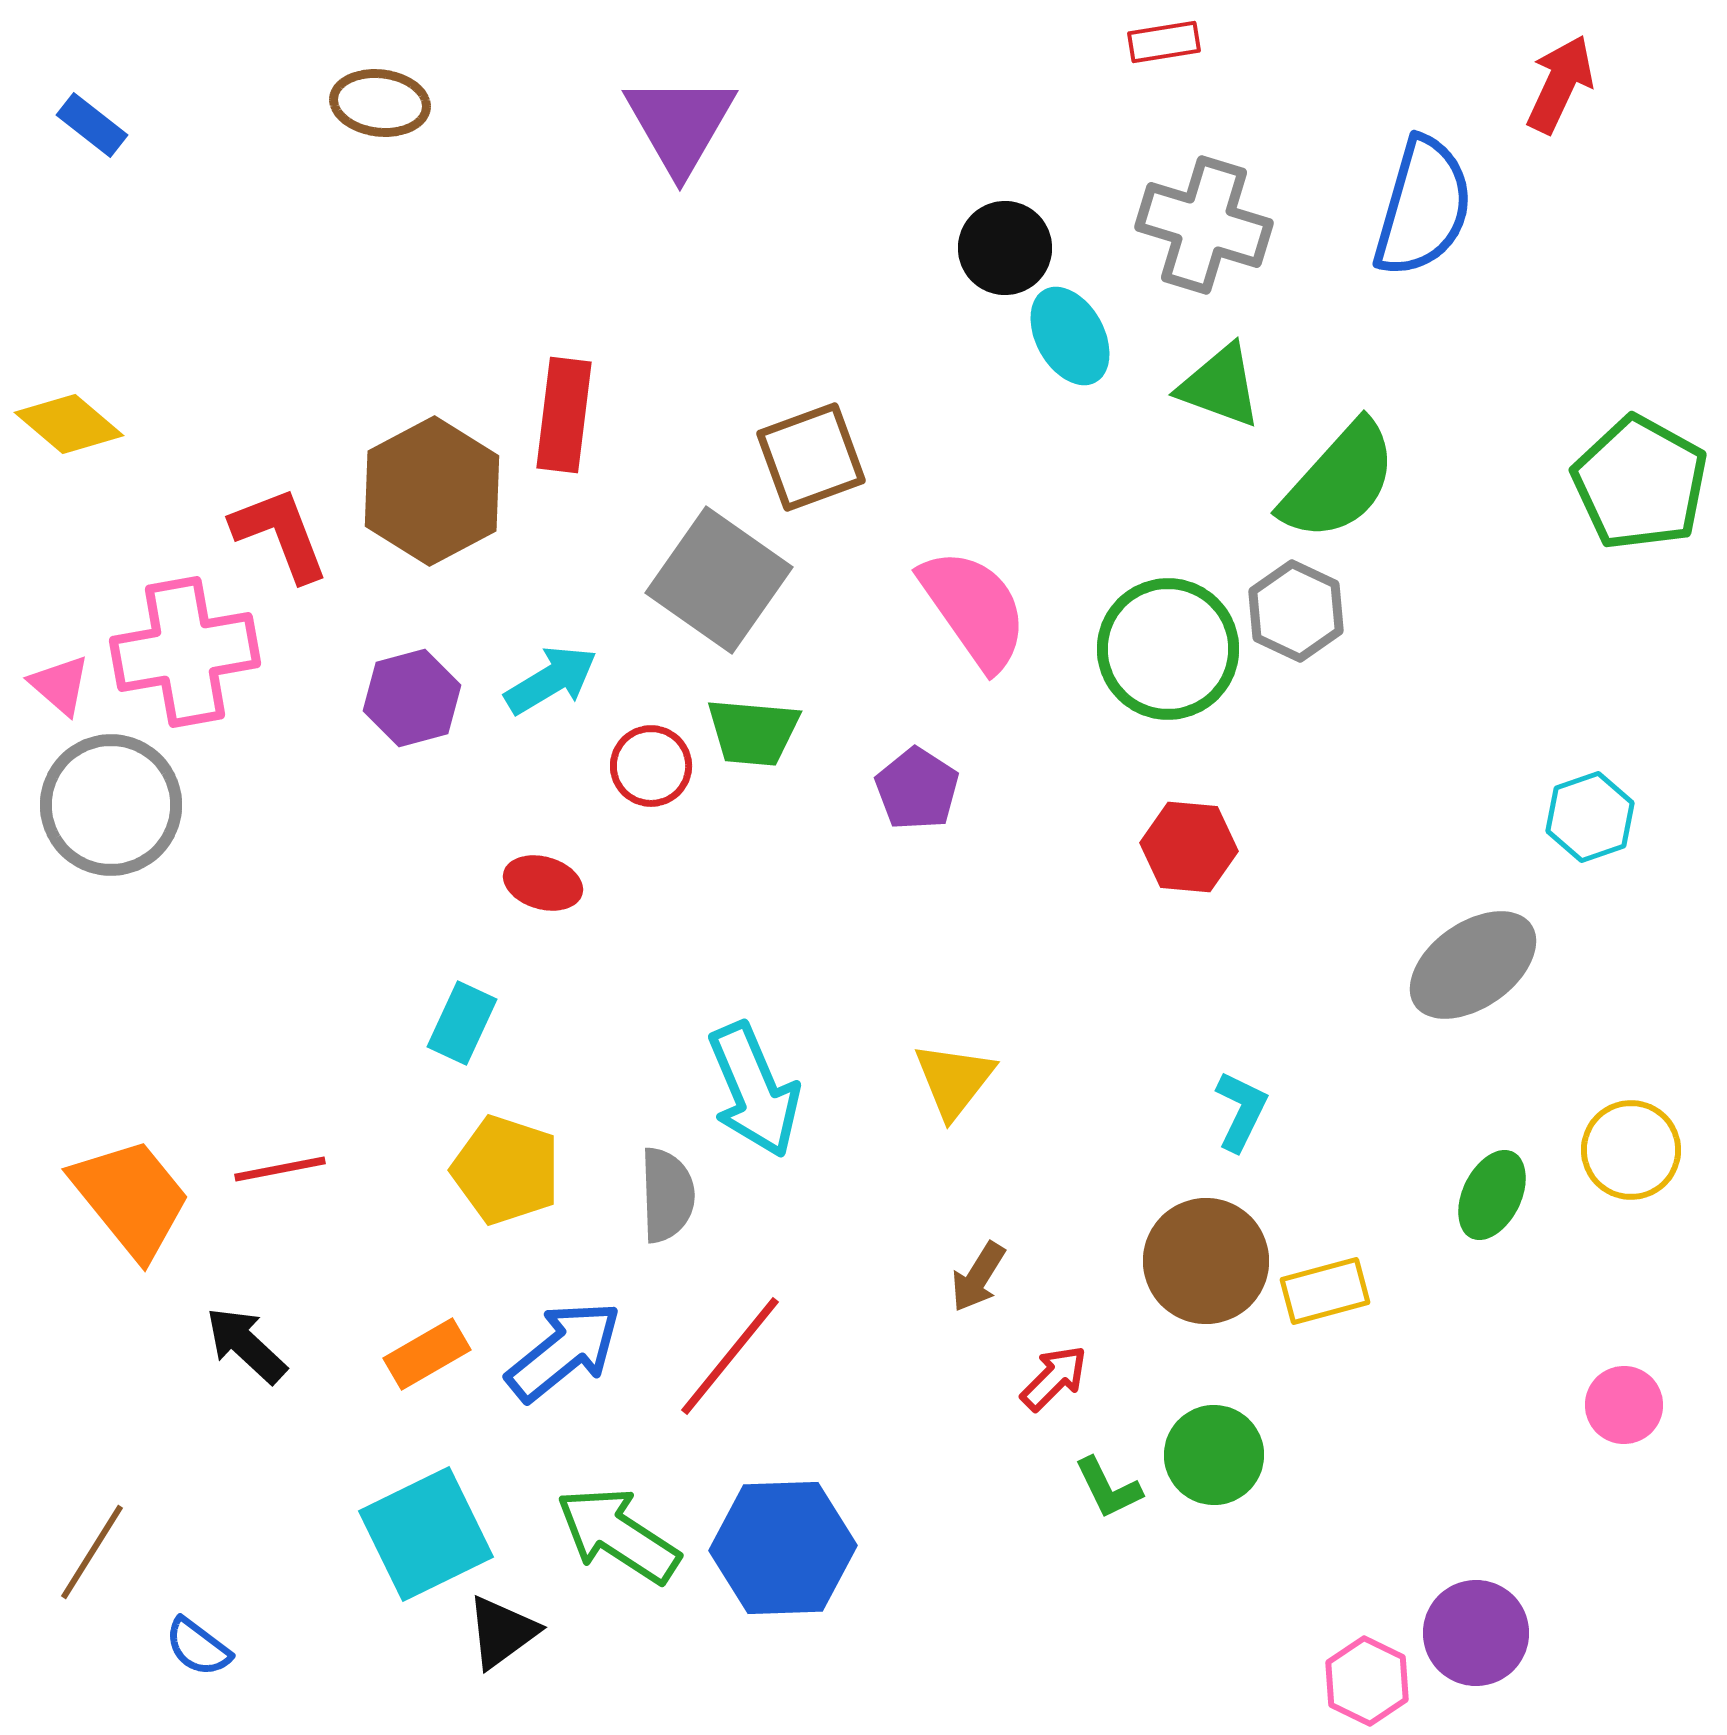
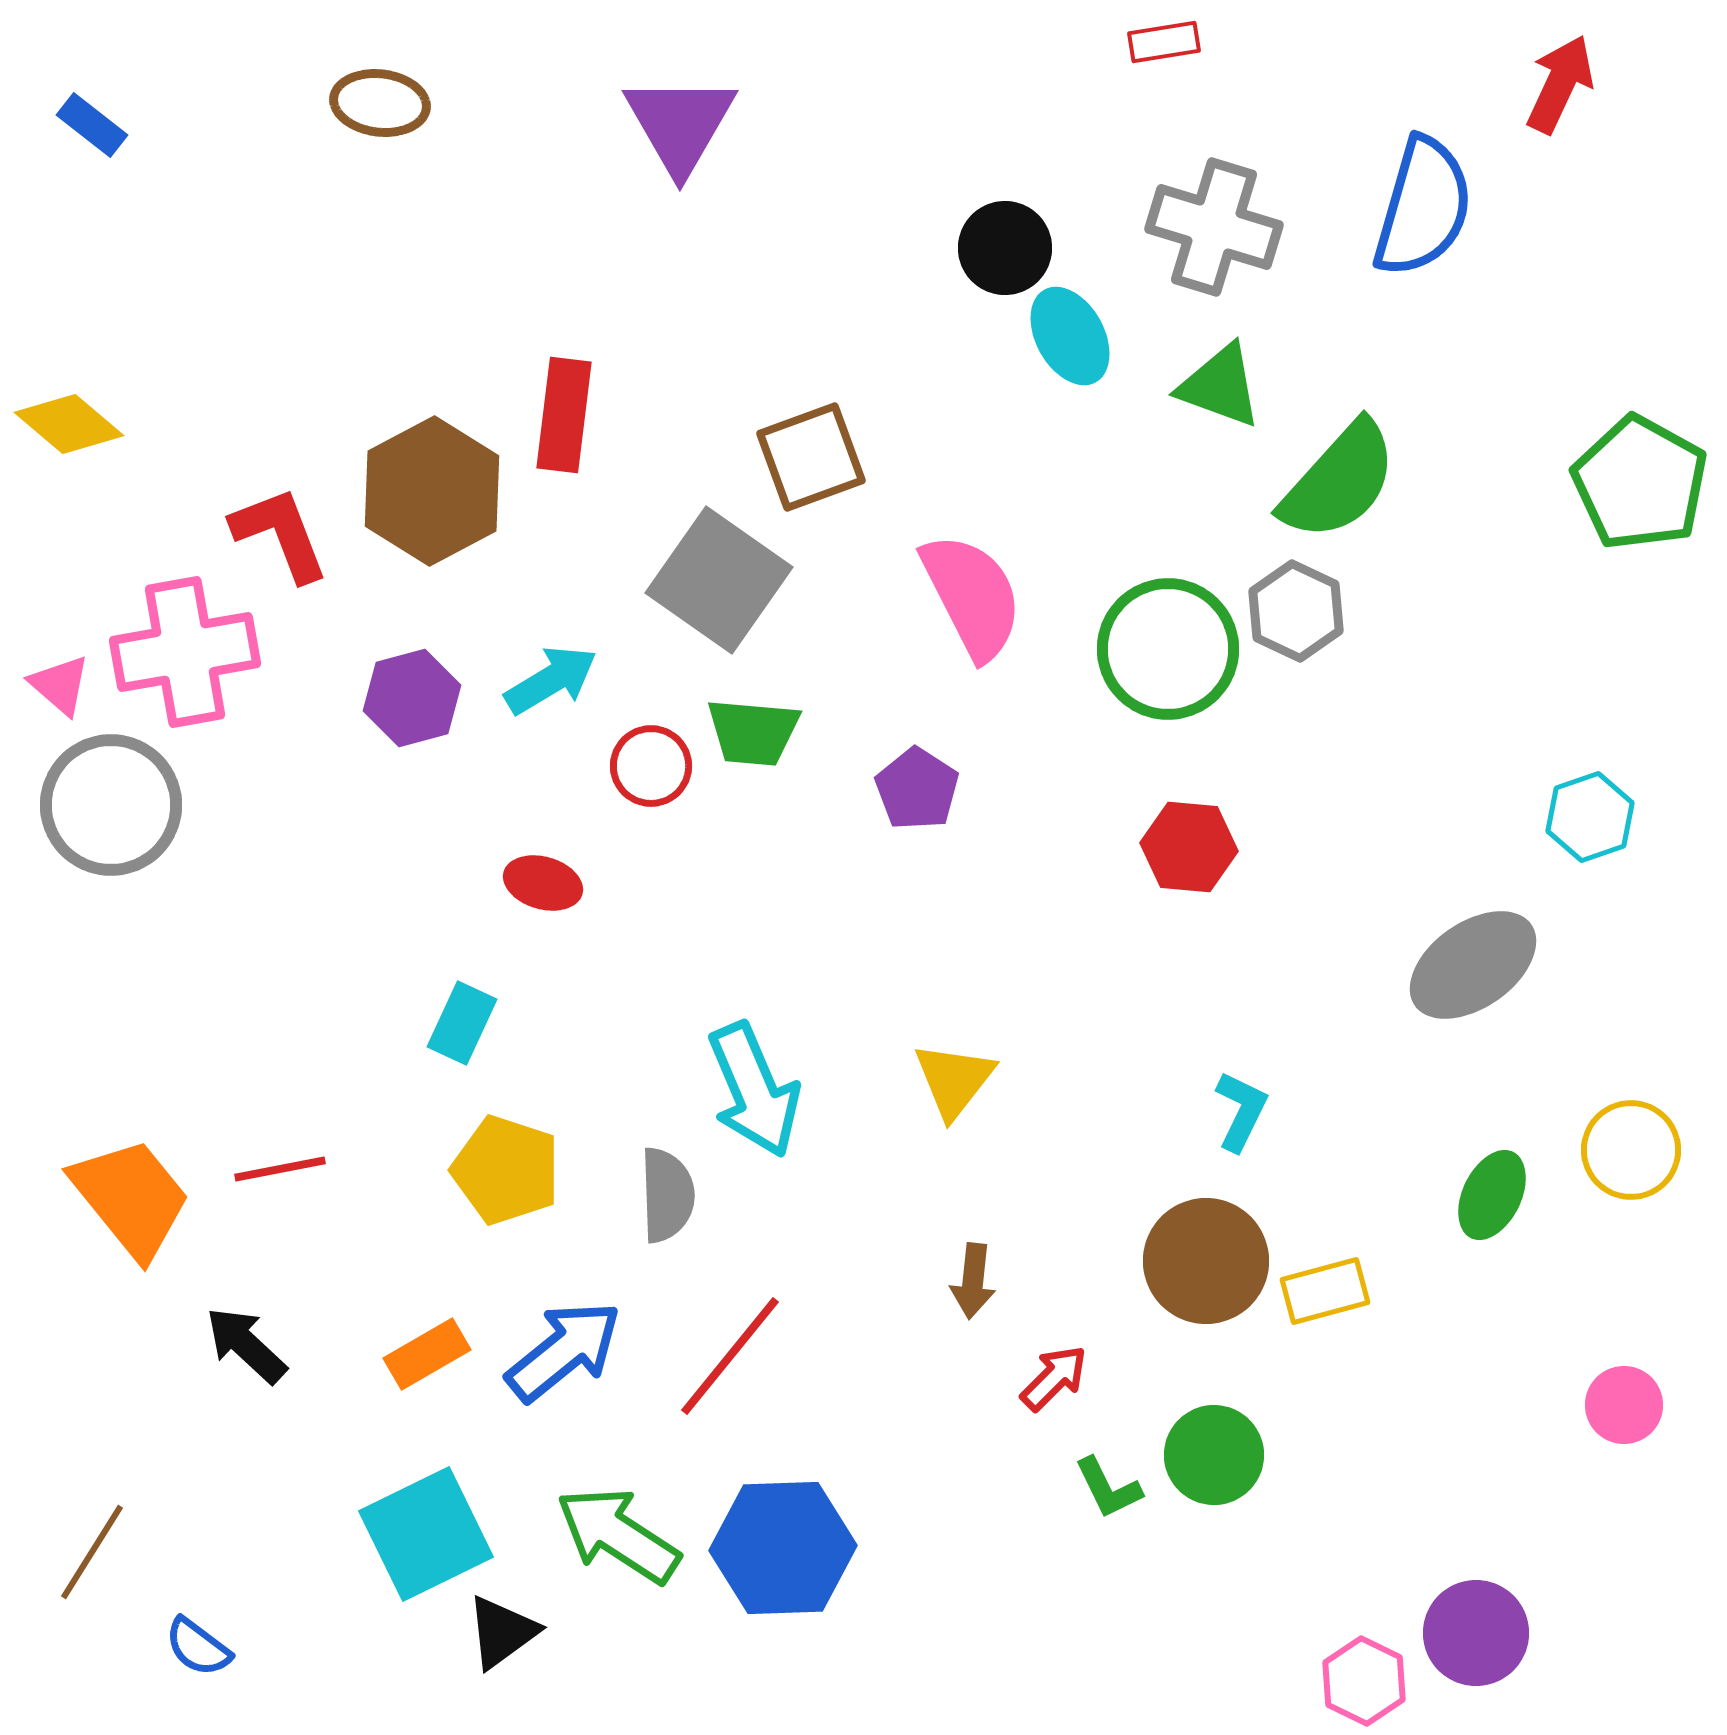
gray cross at (1204, 225): moved 10 px right, 2 px down
pink semicircle at (974, 609): moved 2 px left, 13 px up; rotated 8 degrees clockwise
brown arrow at (978, 1277): moved 5 px left, 4 px down; rotated 26 degrees counterclockwise
pink hexagon at (1367, 1681): moved 3 px left
